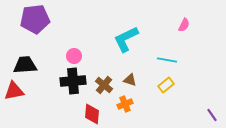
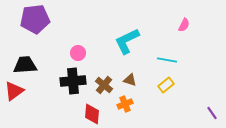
cyan L-shape: moved 1 px right, 2 px down
pink circle: moved 4 px right, 3 px up
red triangle: rotated 25 degrees counterclockwise
purple line: moved 2 px up
